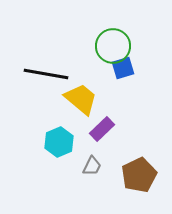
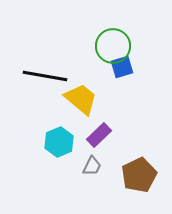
blue square: moved 1 px left, 1 px up
black line: moved 1 px left, 2 px down
purple rectangle: moved 3 px left, 6 px down
